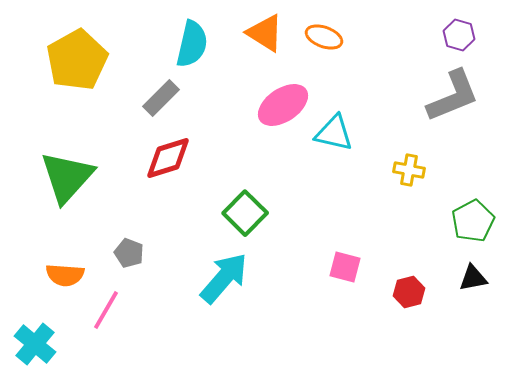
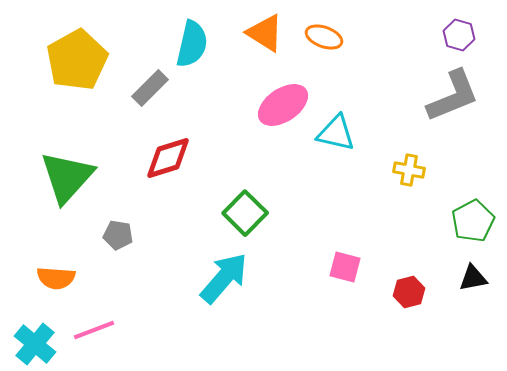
gray rectangle: moved 11 px left, 10 px up
cyan triangle: moved 2 px right
gray pentagon: moved 11 px left, 18 px up; rotated 12 degrees counterclockwise
orange semicircle: moved 9 px left, 3 px down
pink line: moved 12 px left, 20 px down; rotated 39 degrees clockwise
